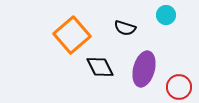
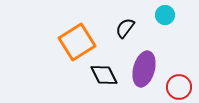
cyan circle: moved 1 px left
black semicircle: rotated 110 degrees clockwise
orange square: moved 5 px right, 7 px down; rotated 9 degrees clockwise
black diamond: moved 4 px right, 8 px down
